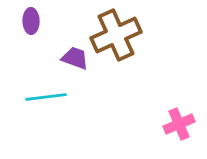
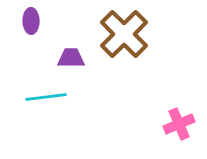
brown cross: moved 8 px right, 1 px up; rotated 21 degrees counterclockwise
purple trapezoid: moved 4 px left; rotated 20 degrees counterclockwise
